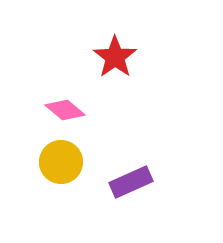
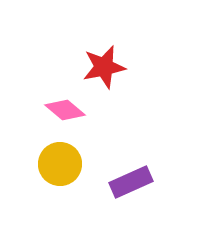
red star: moved 11 px left, 10 px down; rotated 24 degrees clockwise
yellow circle: moved 1 px left, 2 px down
